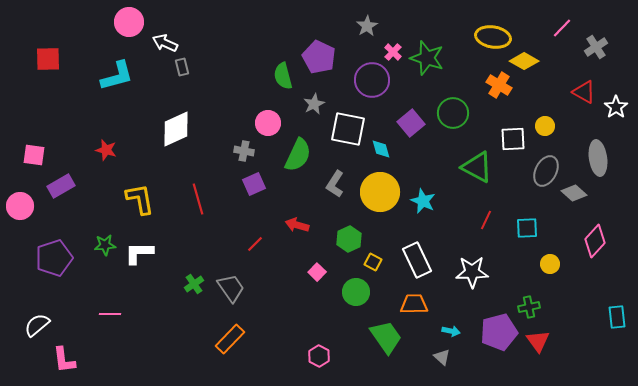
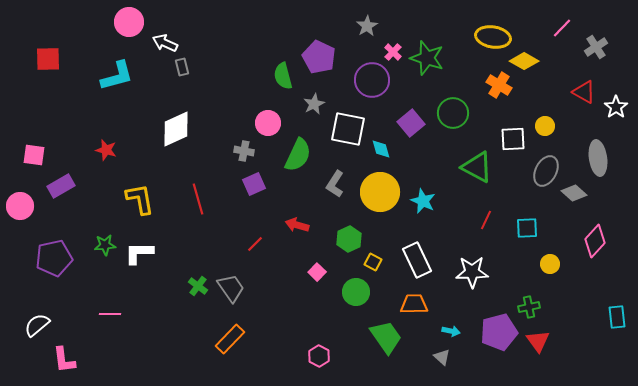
purple pentagon at (54, 258): rotated 6 degrees clockwise
green cross at (194, 284): moved 4 px right, 2 px down; rotated 18 degrees counterclockwise
